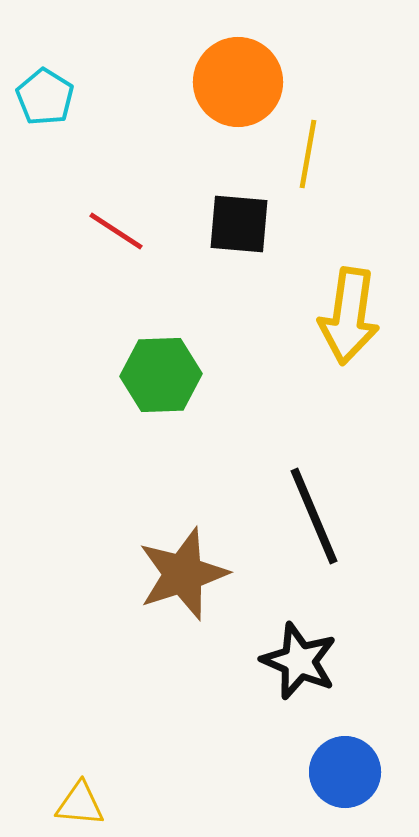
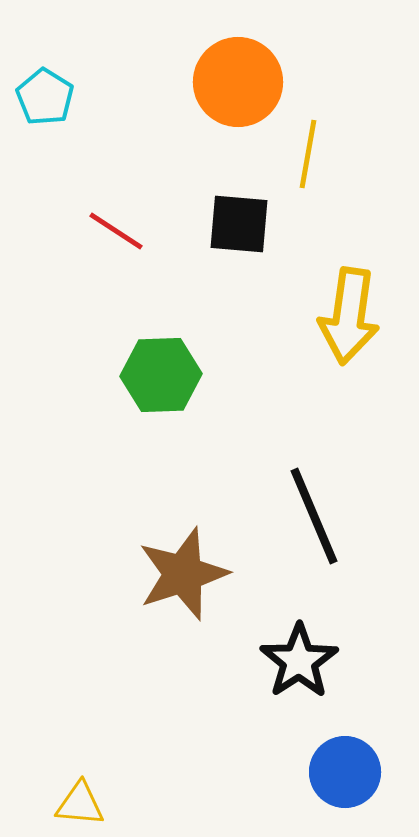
black star: rotated 16 degrees clockwise
